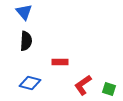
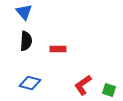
red rectangle: moved 2 px left, 13 px up
green square: moved 1 px down
